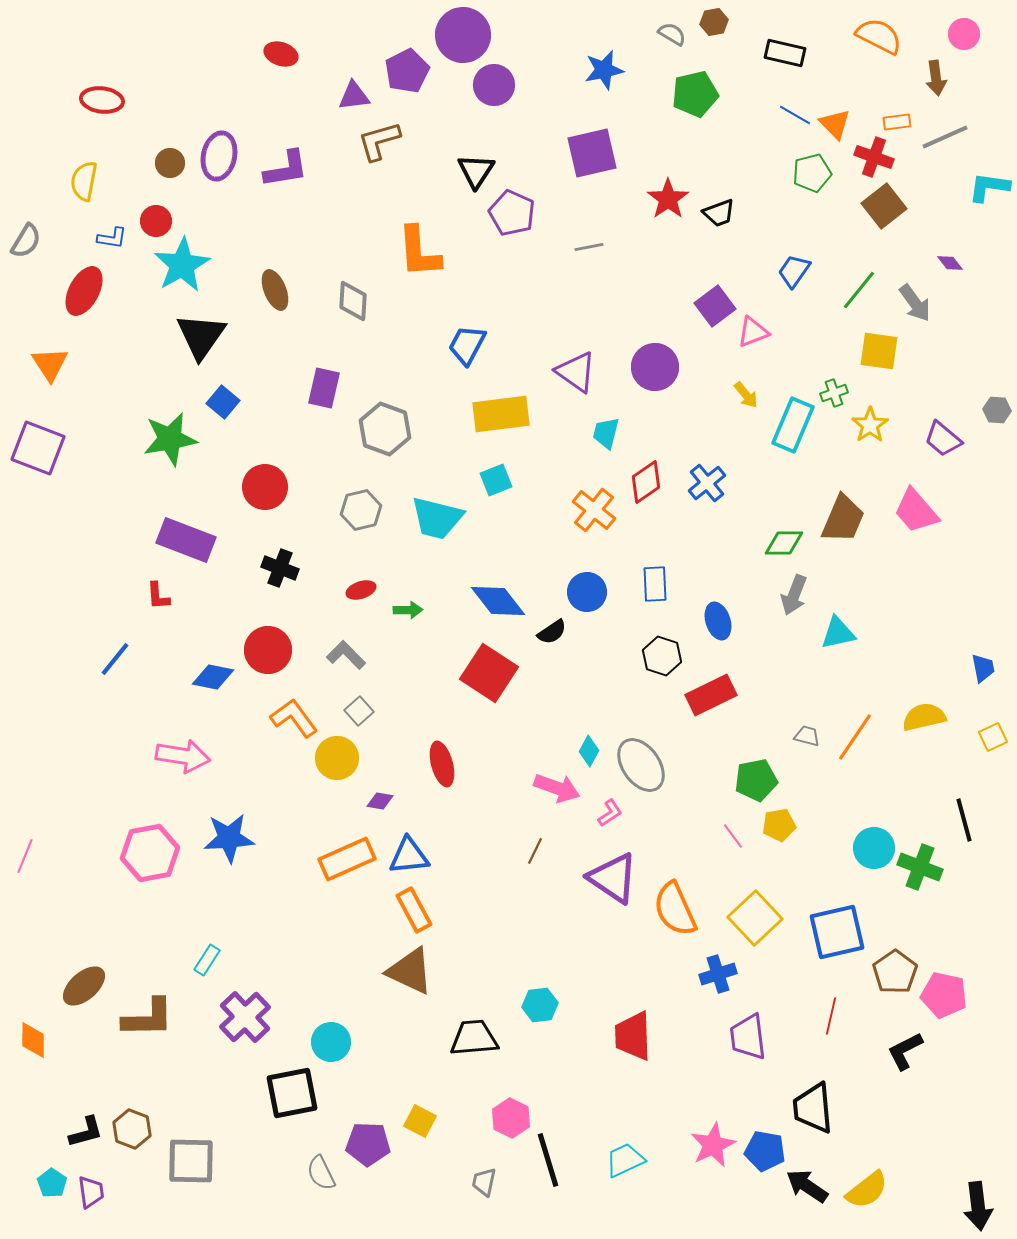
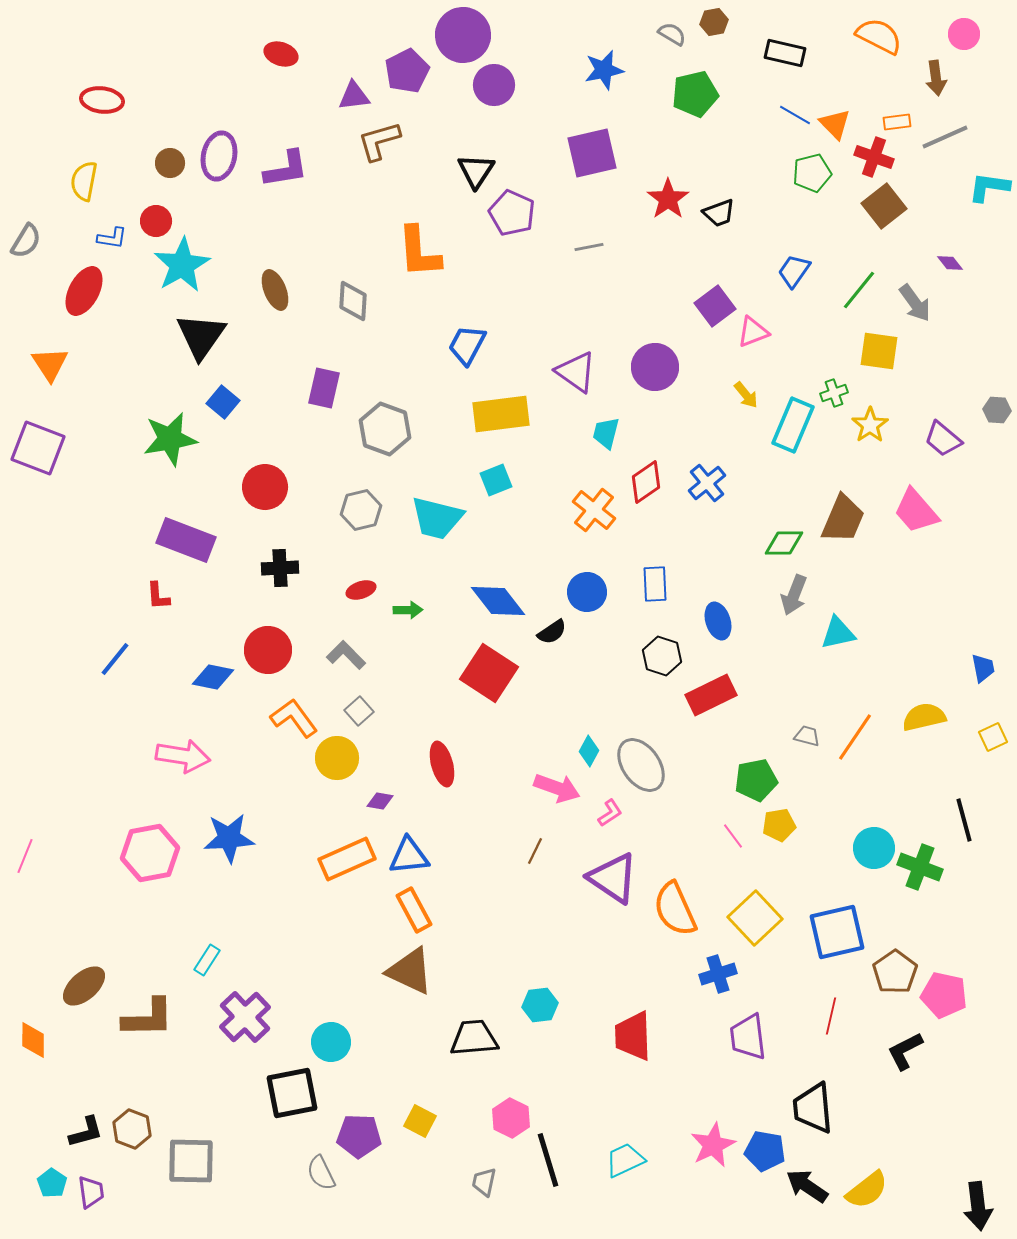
black cross at (280, 568): rotated 24 degrees counterclockwise
purple pentagon at (368, 1144): moved 9 px left, 8 px up
